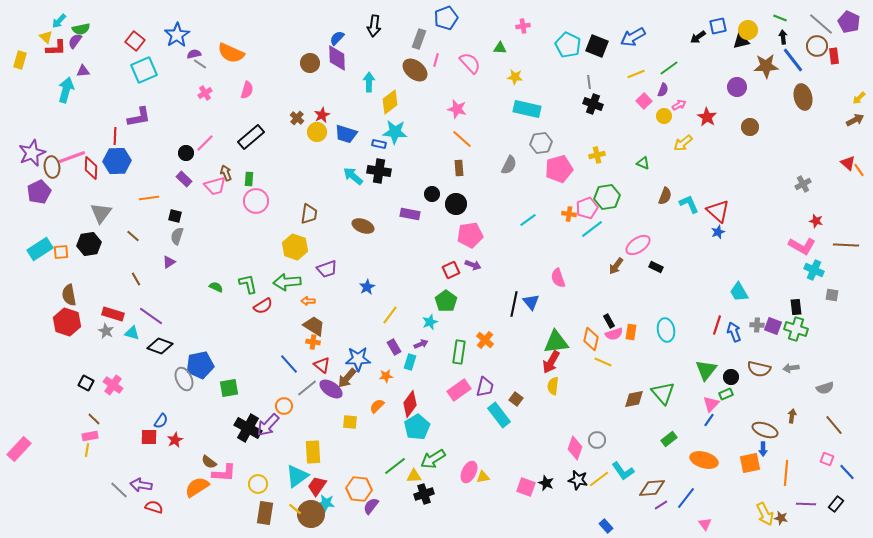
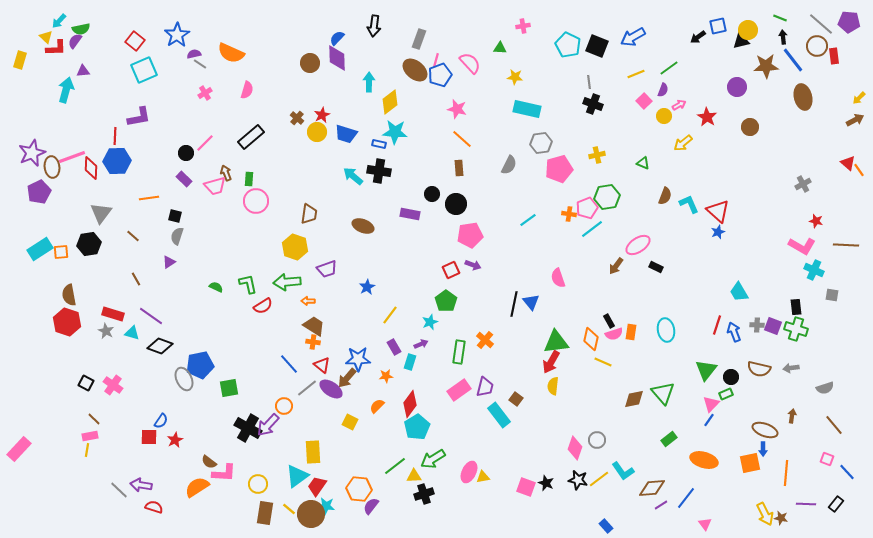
blue pentagon at (446, 18): moved 6 px left, 57 px down
purple pentagon at (849, 22): rotated 20 degrees counterclockwise
yellow square at (350, 422): rotated 21 degrees clockwise
cyan star at (326, 503): moved 3 px down
yellow line at (295, 509): moved 6 px left
